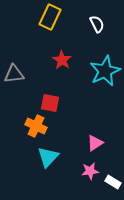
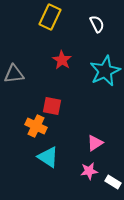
red square: moved 2 px right, 3 px down
cyan triangle: rotated 40 degrees counterclockwise
pink star: moved 1 px left
